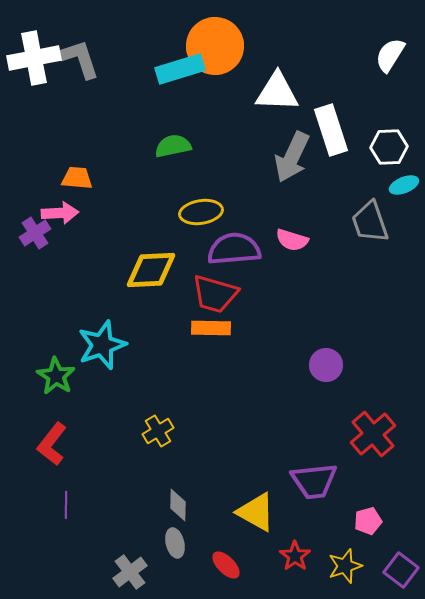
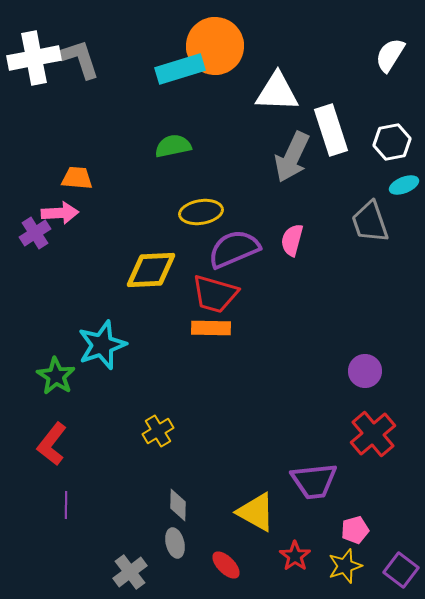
white hexagon: moved 3 px right, 5 px up; rotated 9 degrees counterclockwise
pink semicircle: rotated 88 degrees clockwise
purple semicircle: rotated 18 degrees counterclockwise
purple circle: moved 39 px right, 6 px down
pink pentagon: moved 13 px left, 9 px down
